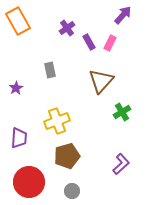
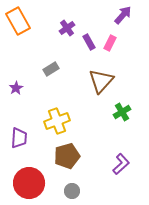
gray rectangle: moved 1 px right, 1 px up; rotated 70 degrees clockwise
red circle: moved 1 px down
